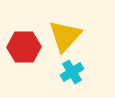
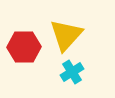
yellow triangle: moved 1 px right, 1 px up
